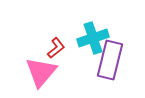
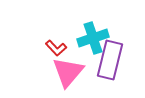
red L-shape: rotated 85 degrees clockwise
pink triangle: moved 27 px right
